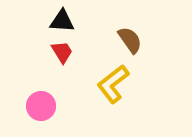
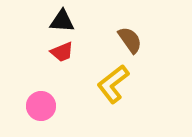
red trapezoid: rotated 100 degrees clockwise
